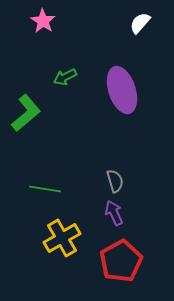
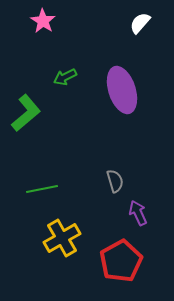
green line: moved 3 px left; rotated 20 degrees counterclockwise
purple arrow: moved 24 px right
